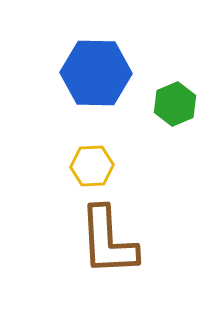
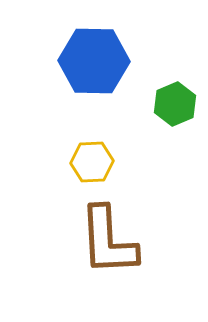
blue hexagon: moved 2 px left, 12 px up
yellow hexagon: moved 4 px up
